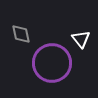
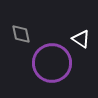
white triangle: rotated 18 degrees counterclockwise
